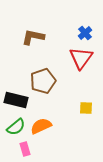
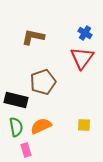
blue cross: rotated 16 degrees counterclockwise
red triangle: moved 1 px right
brown pentagon: moved 1 px down
yellow square: moved 2 px left, 17 px down
green semicircle: rotated 60 degrees counterclockwise
pink rectangle: moved 1 px right, 1 px down
